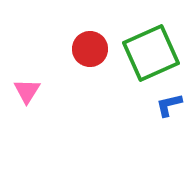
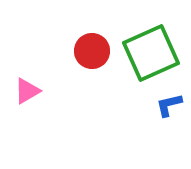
red circle: moved 2 px right, 2 px down
pink triangle: rotated 28 degrees clockwise
